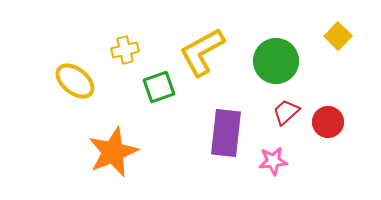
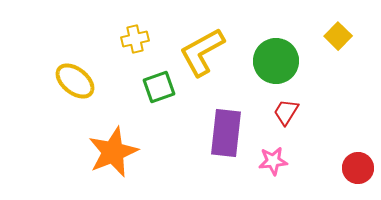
yellow cross: moved 10 px right, 11 px up
red trapezoid: rotated 16 degrees counterclockwise
red circle: moved 30 px right, 46 px down
